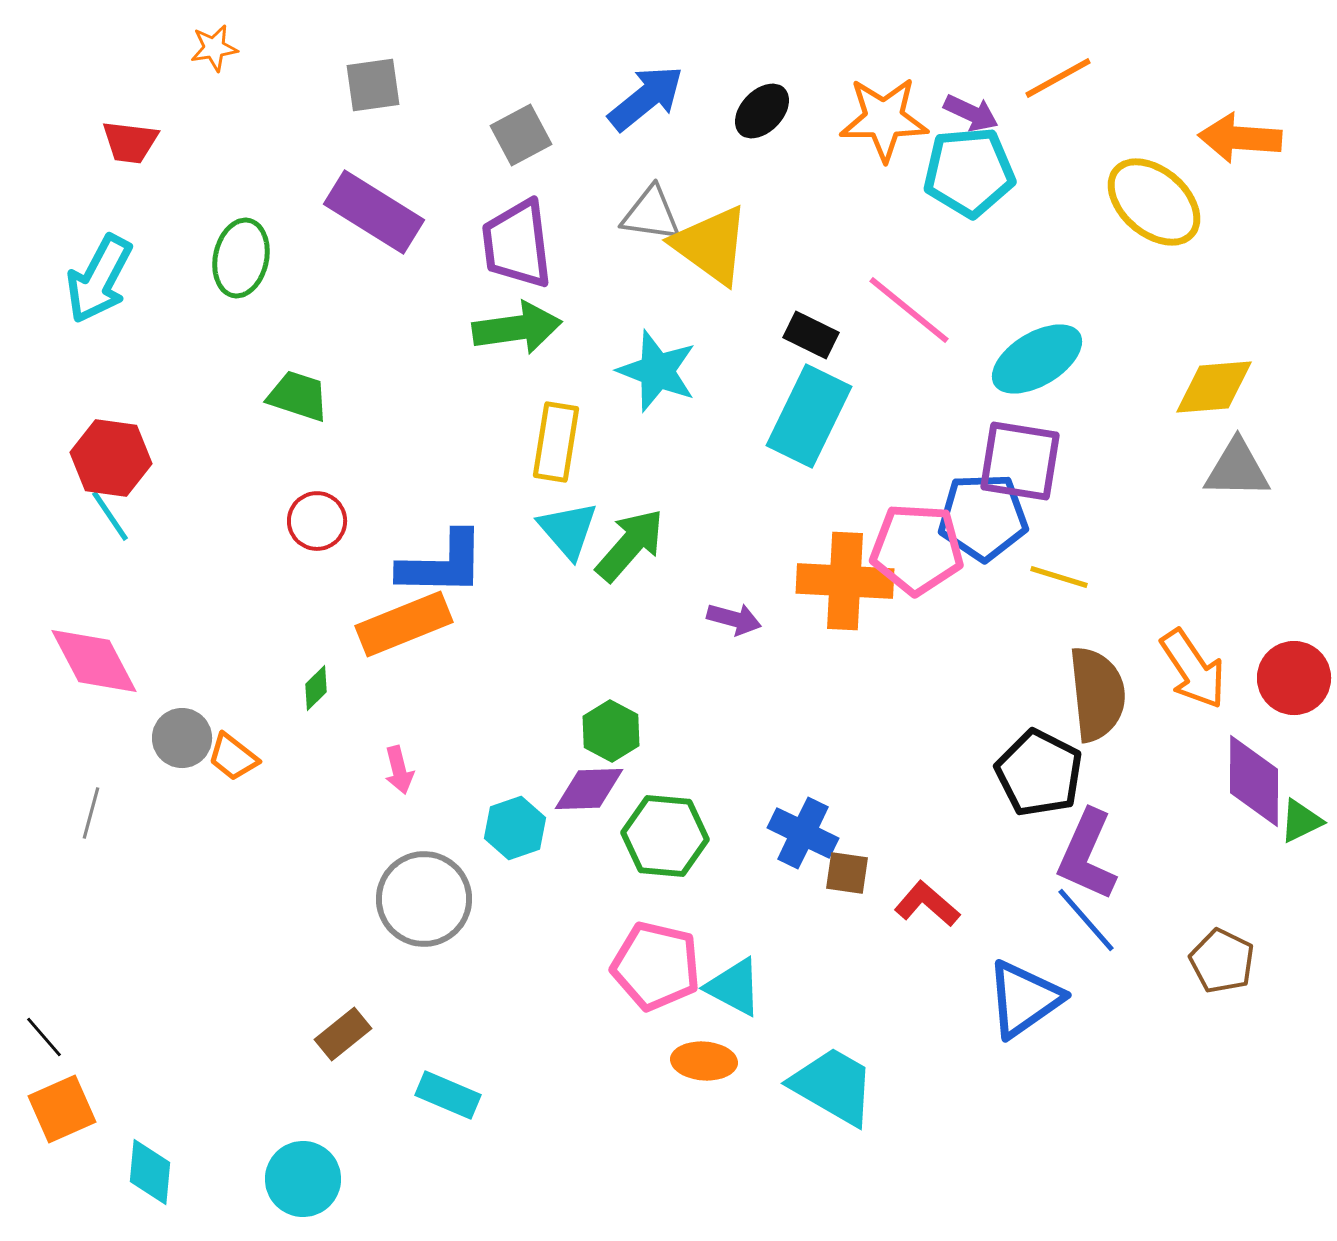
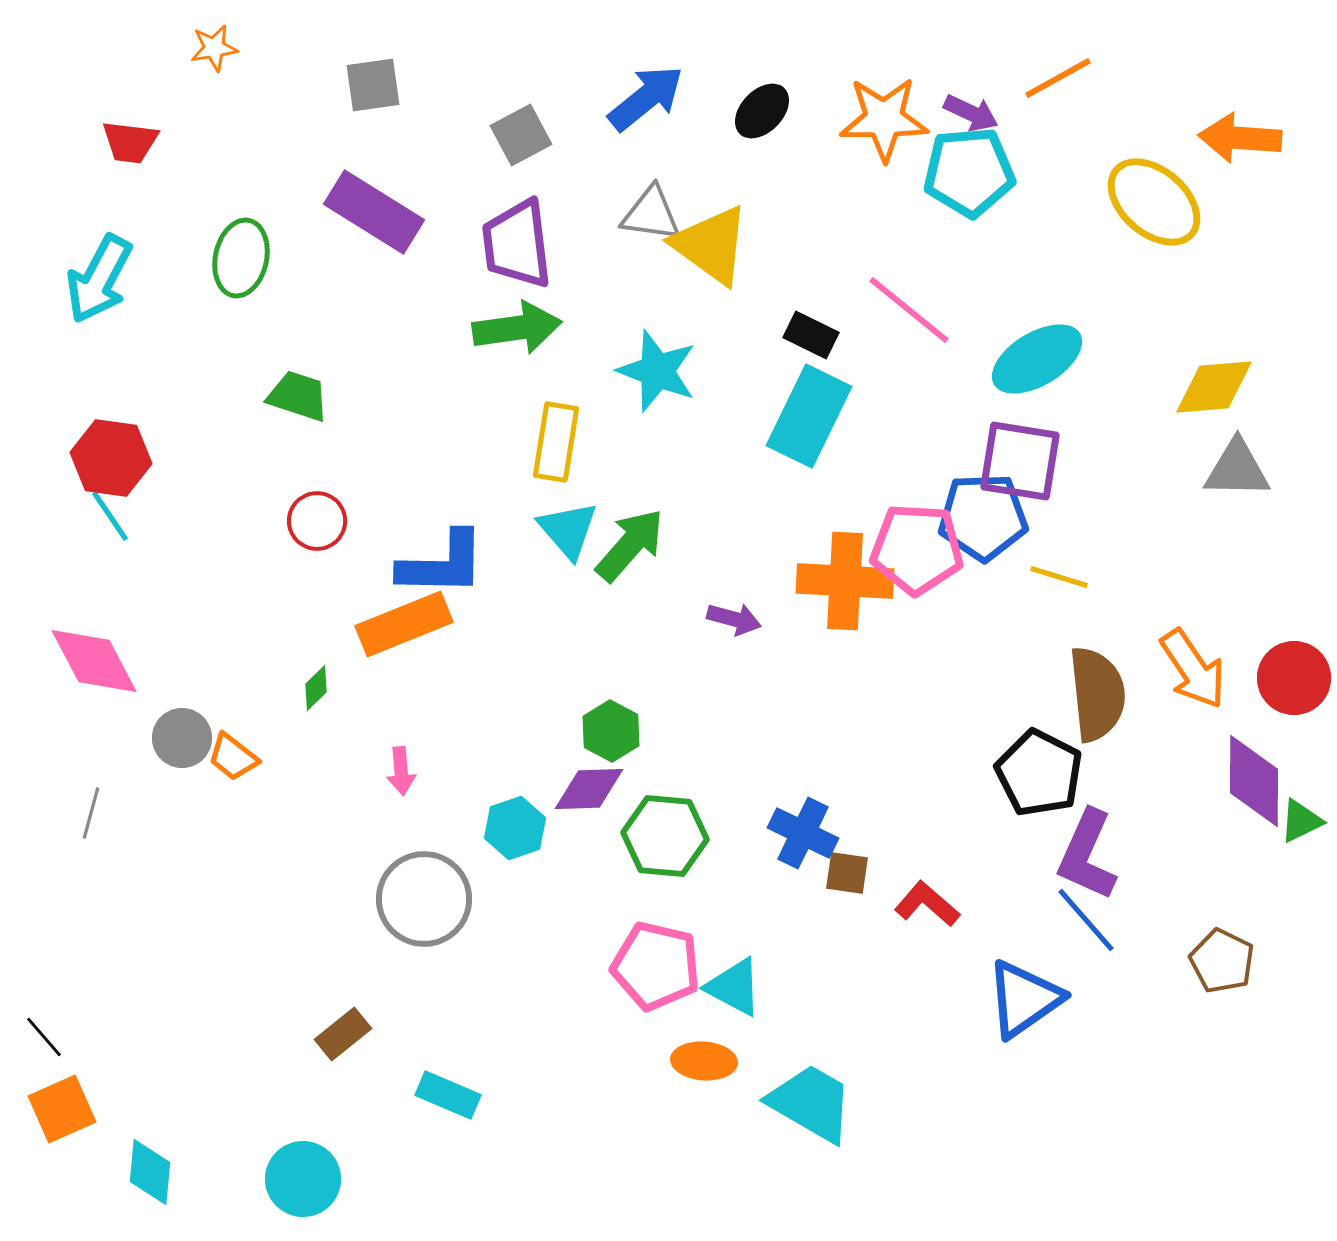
pink arrow at (399, 770): moved 2 px right, 1 px down; rotated 9 degrees clockwise
cyan trapezoid at (833, 1086): moved 22 px left, 17 px down
